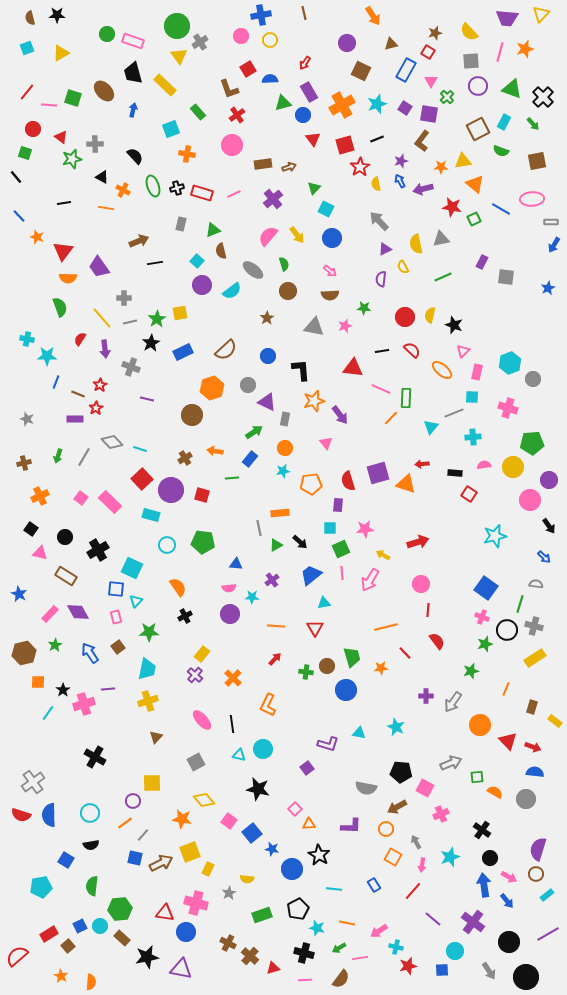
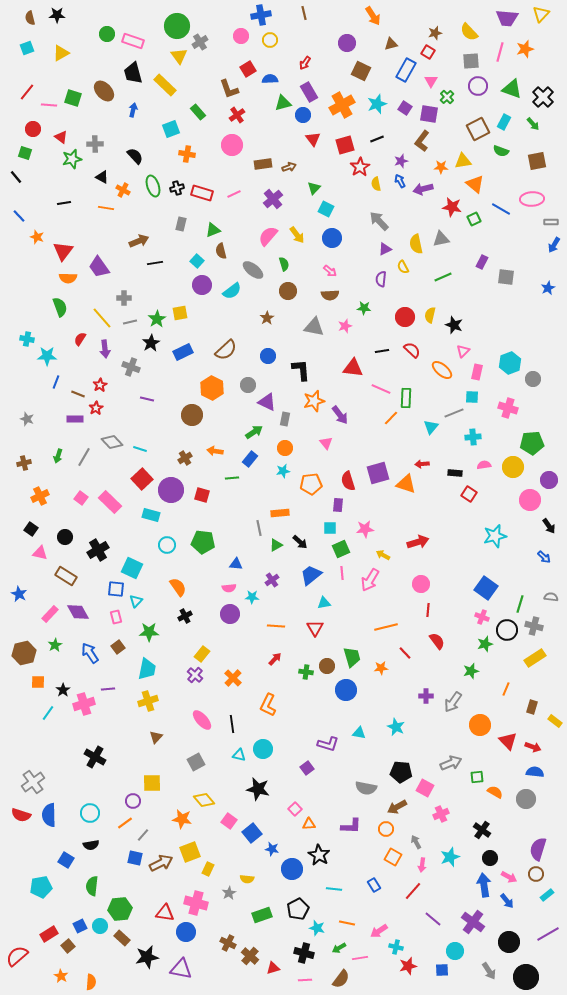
orange hexagon at (212, 388): rotated 15 degrees counterclockwise
gray semicircle at (536, 584): moved 15 px right, 13 px down
